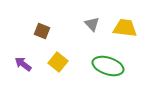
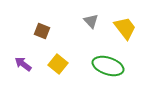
gray triangle: moved 1 px left, 3 px up
yellow trapezoid: rotated 45 degrees clockwise
yellow square: moved 2 px down
